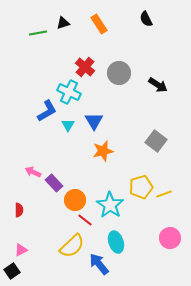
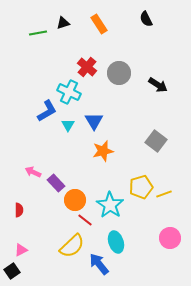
red cross: moved 2 px right
purple rectangle: moved 2 px right
